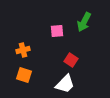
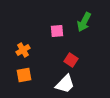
orange cross: rotated 16 degrees counterclockwise
orange square: rotated 28 degrees counterclockwise
